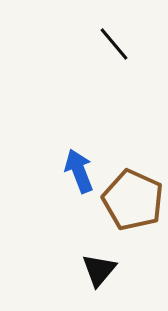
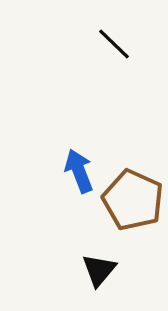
black line: rotated 6 degrees counterclockwise
